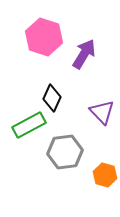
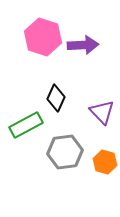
pink hexagon: moved 1 px left
purple arrow: moved 1 px left, 9 px up; rotated 56 degrees clockwise
black diamond: moved 4 px right
green rectangle: moved 3 px left
orange hexagon: moved 13 px up
